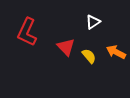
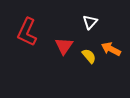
white triangle: moved 3 px left; rotated 14 degrees counterclockwise
red triangle: moved 2 px left, 1 px up; rotated 18 degrees clockwise
orange arrow: moved 5 px left, 3 px up
